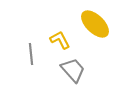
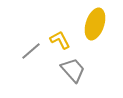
yellow ellipse: rotated 64 degrees clockwise
gray line: moved 3 px up; rotated 55 degrees clockwise
